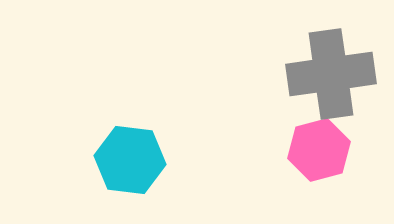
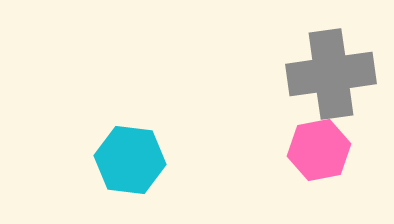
pink hexagon: rotated 4 degrees clockwise
